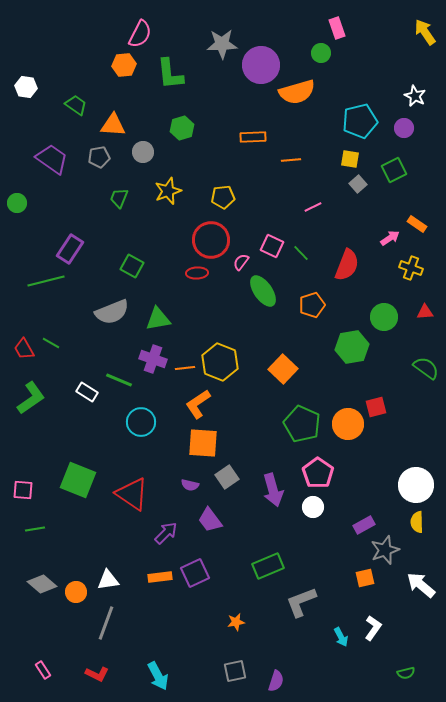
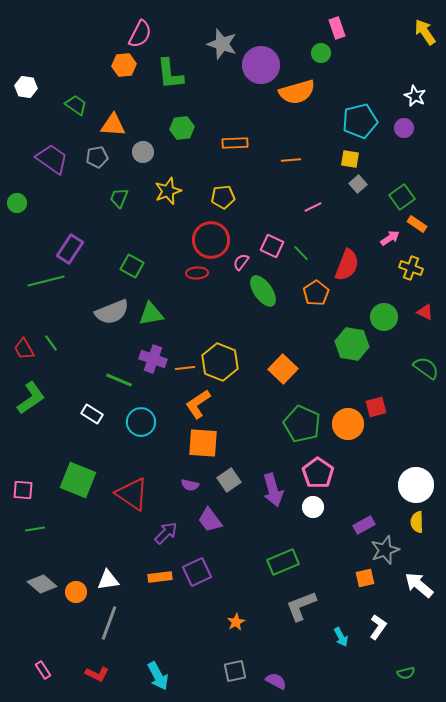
gray star at (222, 44): rotated 20 degrees clockwise
green hexagon at (182, 128): rotated 10 degrees clockwise
orange rectangle at (253, 137): moved 18 px left, 6 px down
gray pentagon at (99, 157): moved 2 px left
green square at (394, 170): moved 8 px right, 27 px down; rotated 10 degrees counterclockwise
orange pentagon at (312, 305): moved 4 px right, 12 px up; rotated 15 degrees counterclockwise
red triangle at (425, 312): rotated 30 degrees clockwise
green triangle at (158, 319): moved 7 px left, 5 px up
green line at (51, 343): rotated 24 degrees clockwise
green hexagon at (352, 347): moved 3 px up; rotated 20 degrees clockwise
white rectangle at (87, 392): moved 5 px right, 22 px down
gray square at (227, 477): moved 2 px right, 3 px down
green rectangle at (268, 566): moved 15 px right, 4 px up
purple square at (195, 573): moved 2 px right, 1 px up
white arrow at (421, 585): moved 2 px left
gray L-shape at (301, 602): moved 4 px down
orange star at (236, 622): rotated 18 degrees counterclockwise
gray line at (106, 623): moved 3 px right
white L-shape at (373, 628): moved 5 px right, 1 px up
purple semicircle at (276, 681): rotated 80 degrees counterclockwise
